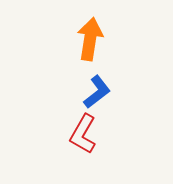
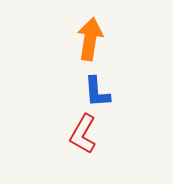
blue L-shape: rotated 124 degrees clockwise
